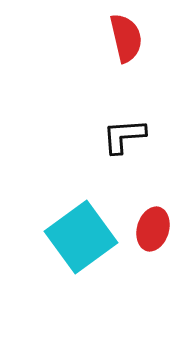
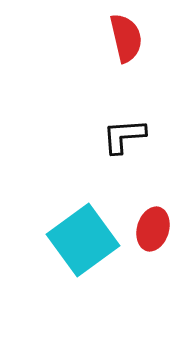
cyan square: moved 2 px right, 3 px down
